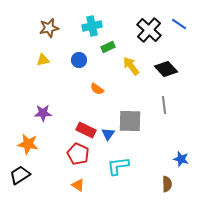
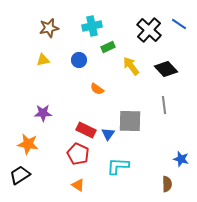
cyan L-shape: rotated 10 degrees clockwise
